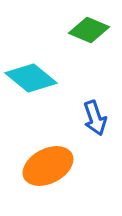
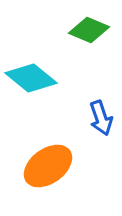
blue arrow: moved 6 px right
orange ellipse: rotated 9 degrees counterclockwise
